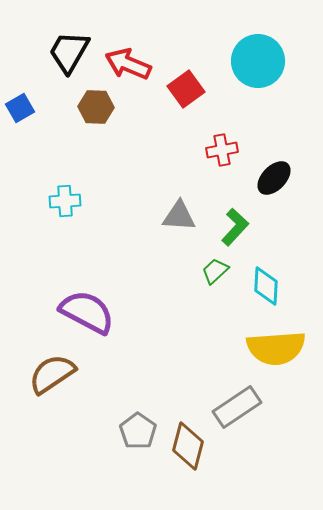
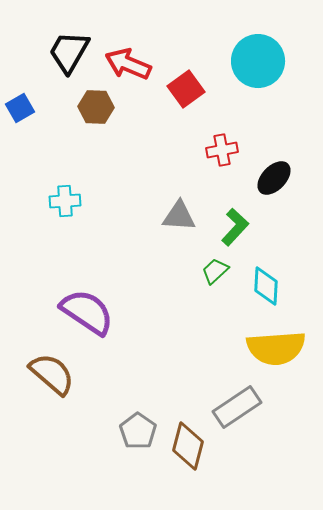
purple semicircle: rotated 6 degrees clockwise
brown semicircle: rotated 75 degrees clockwise
